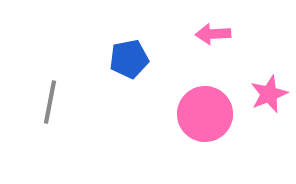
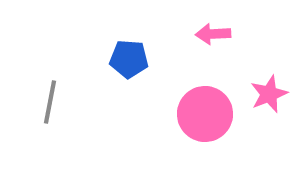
blue pentagon: rotated 15 degrees clockwise
